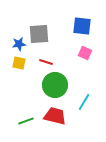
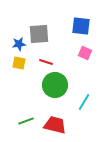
blue square: moved 1 px left
red trapezoid: moved 9 px down
